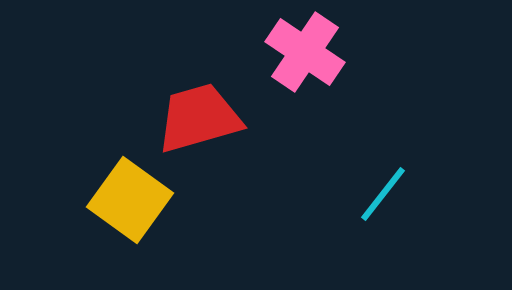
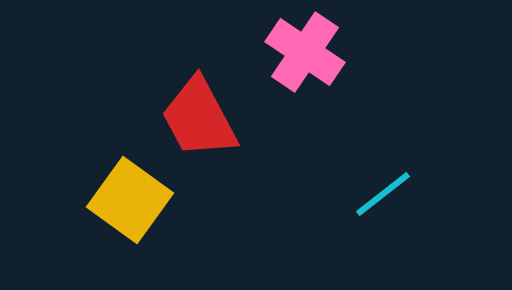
red trapezoid: rotated 102 degrees counterclockwise
cyan line: rotated 14 degrees clockwise
